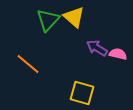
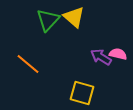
purple arrow: moved 4 px right, 9 px down
